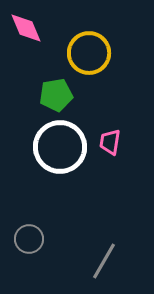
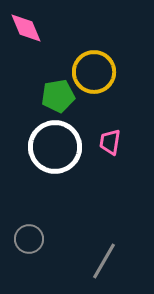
yellow circle: moved 5 px right, 19 px down
green pentagon: moved 2 px right, 1 px down
white circle: moved 5 px left
